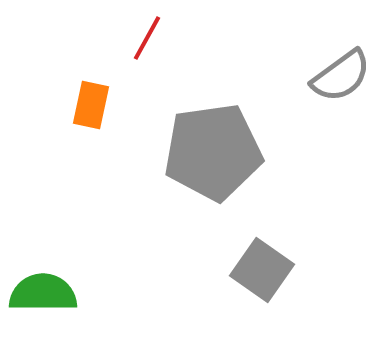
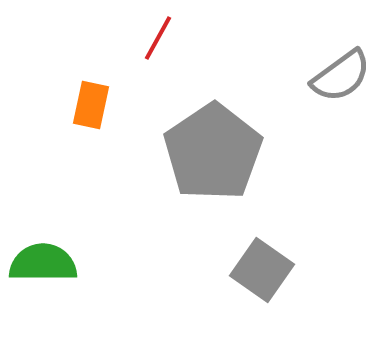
red line: moved 11 px right
gray pentagon: rotated 26 degrees counterclockwise
green semicircle: moved 30 px up
